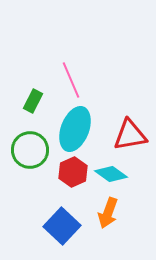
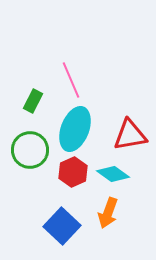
cyan diamond: moved 2 px right
